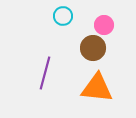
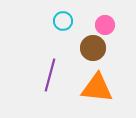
cyan circle: moved 5 px down
pink circle: moved 1 px right
purple line: moved 5 px right, 2 px down
